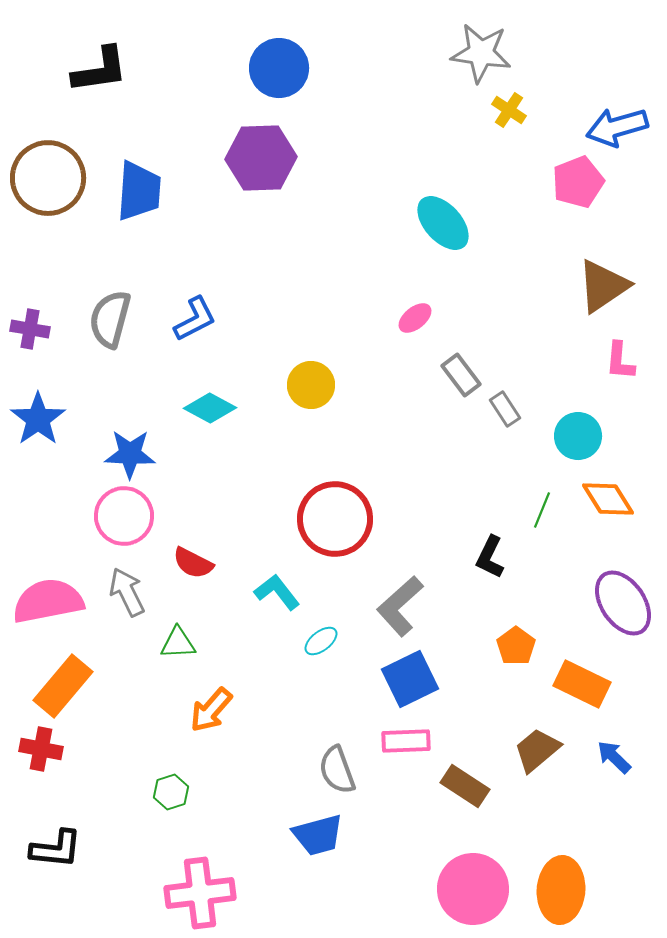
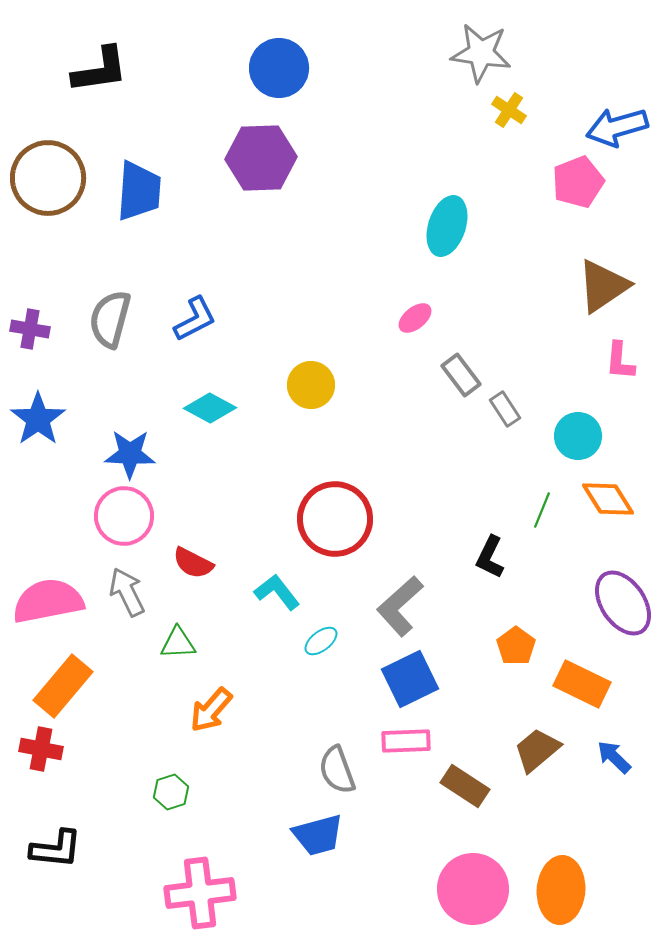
cyan ellipse at (443, 223): moved 4 px right, 3 px down; rotated 60 degrees clockwise
